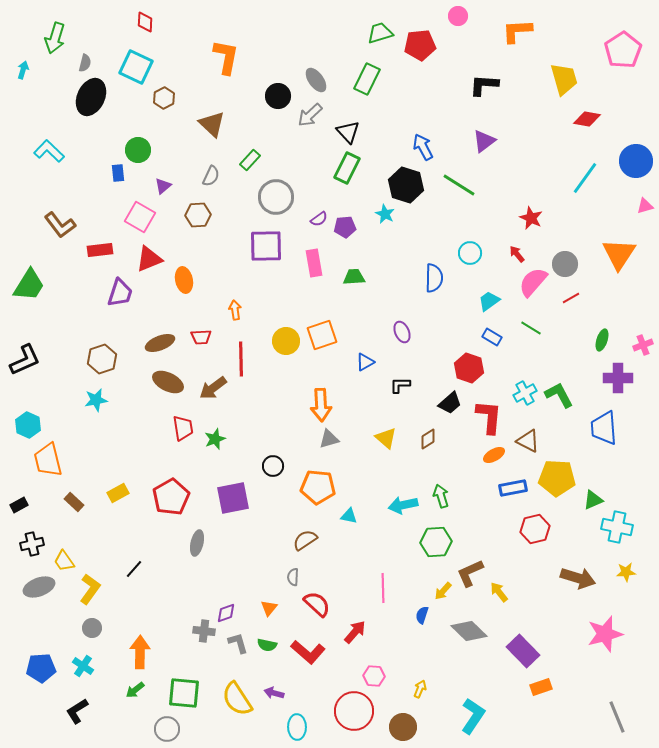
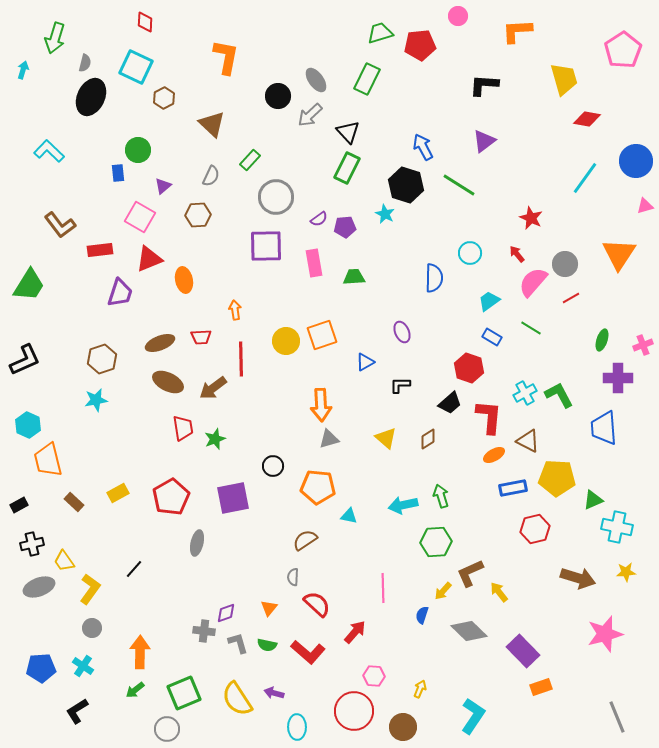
green square at (184, 693): rotated 28 degrees counterclockwise
